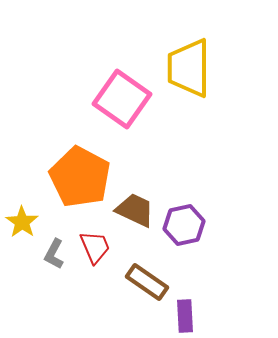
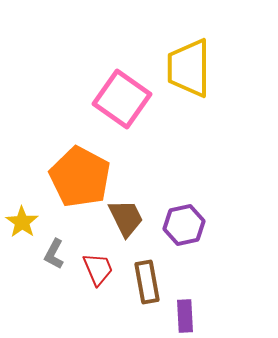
brown trapezoid: moved 9 px left, 8 px down; rotated 39 degrees clockwise
red trapezoid: moved 3 px right, 22 px down
brown rectangle: rotated 45 degrees clockwise
